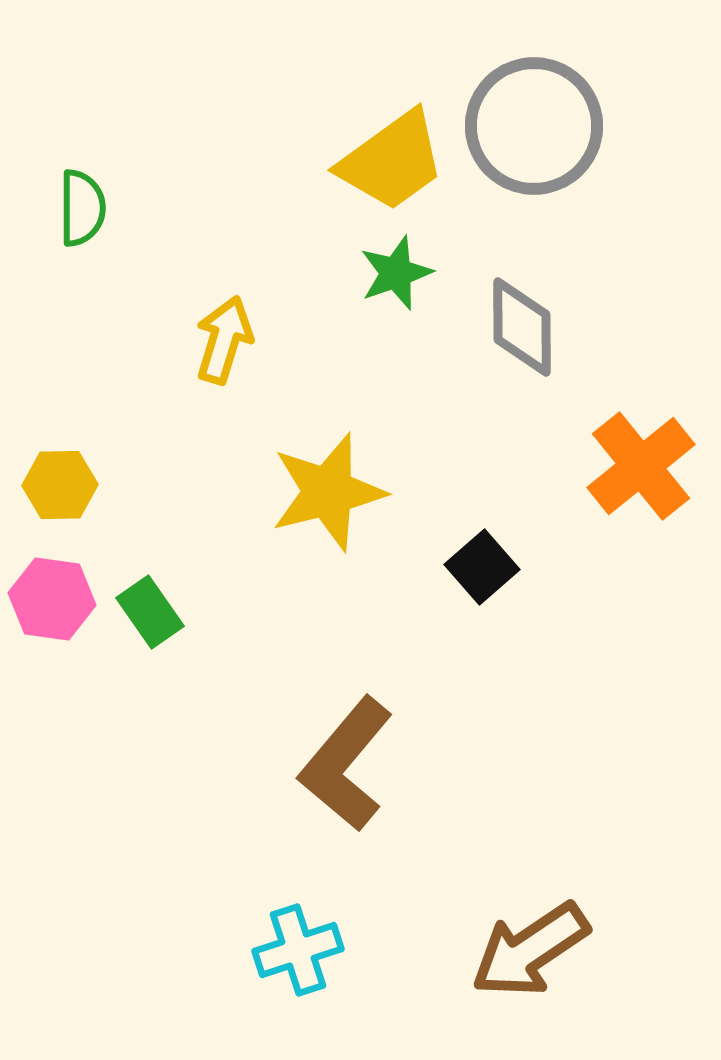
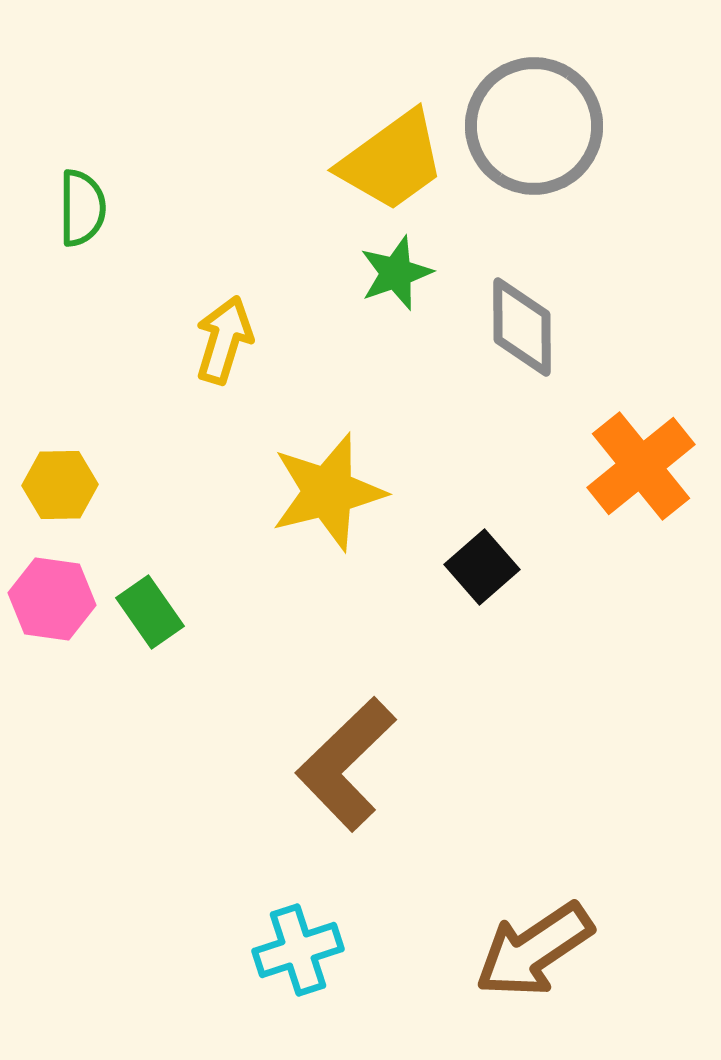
brown L-shape: rotated 6 degrees clockwise
brown arrow: moved 4 px right
